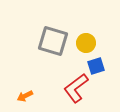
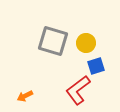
red L-shape: moved 2 px right, 2 px down
